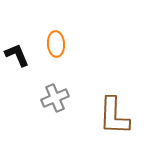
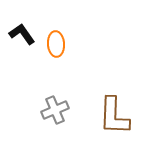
black L-shape: moved 5 px right, 21 px up; rotated 12 degrees counterclockwise
gray cross: moved 12 px down
